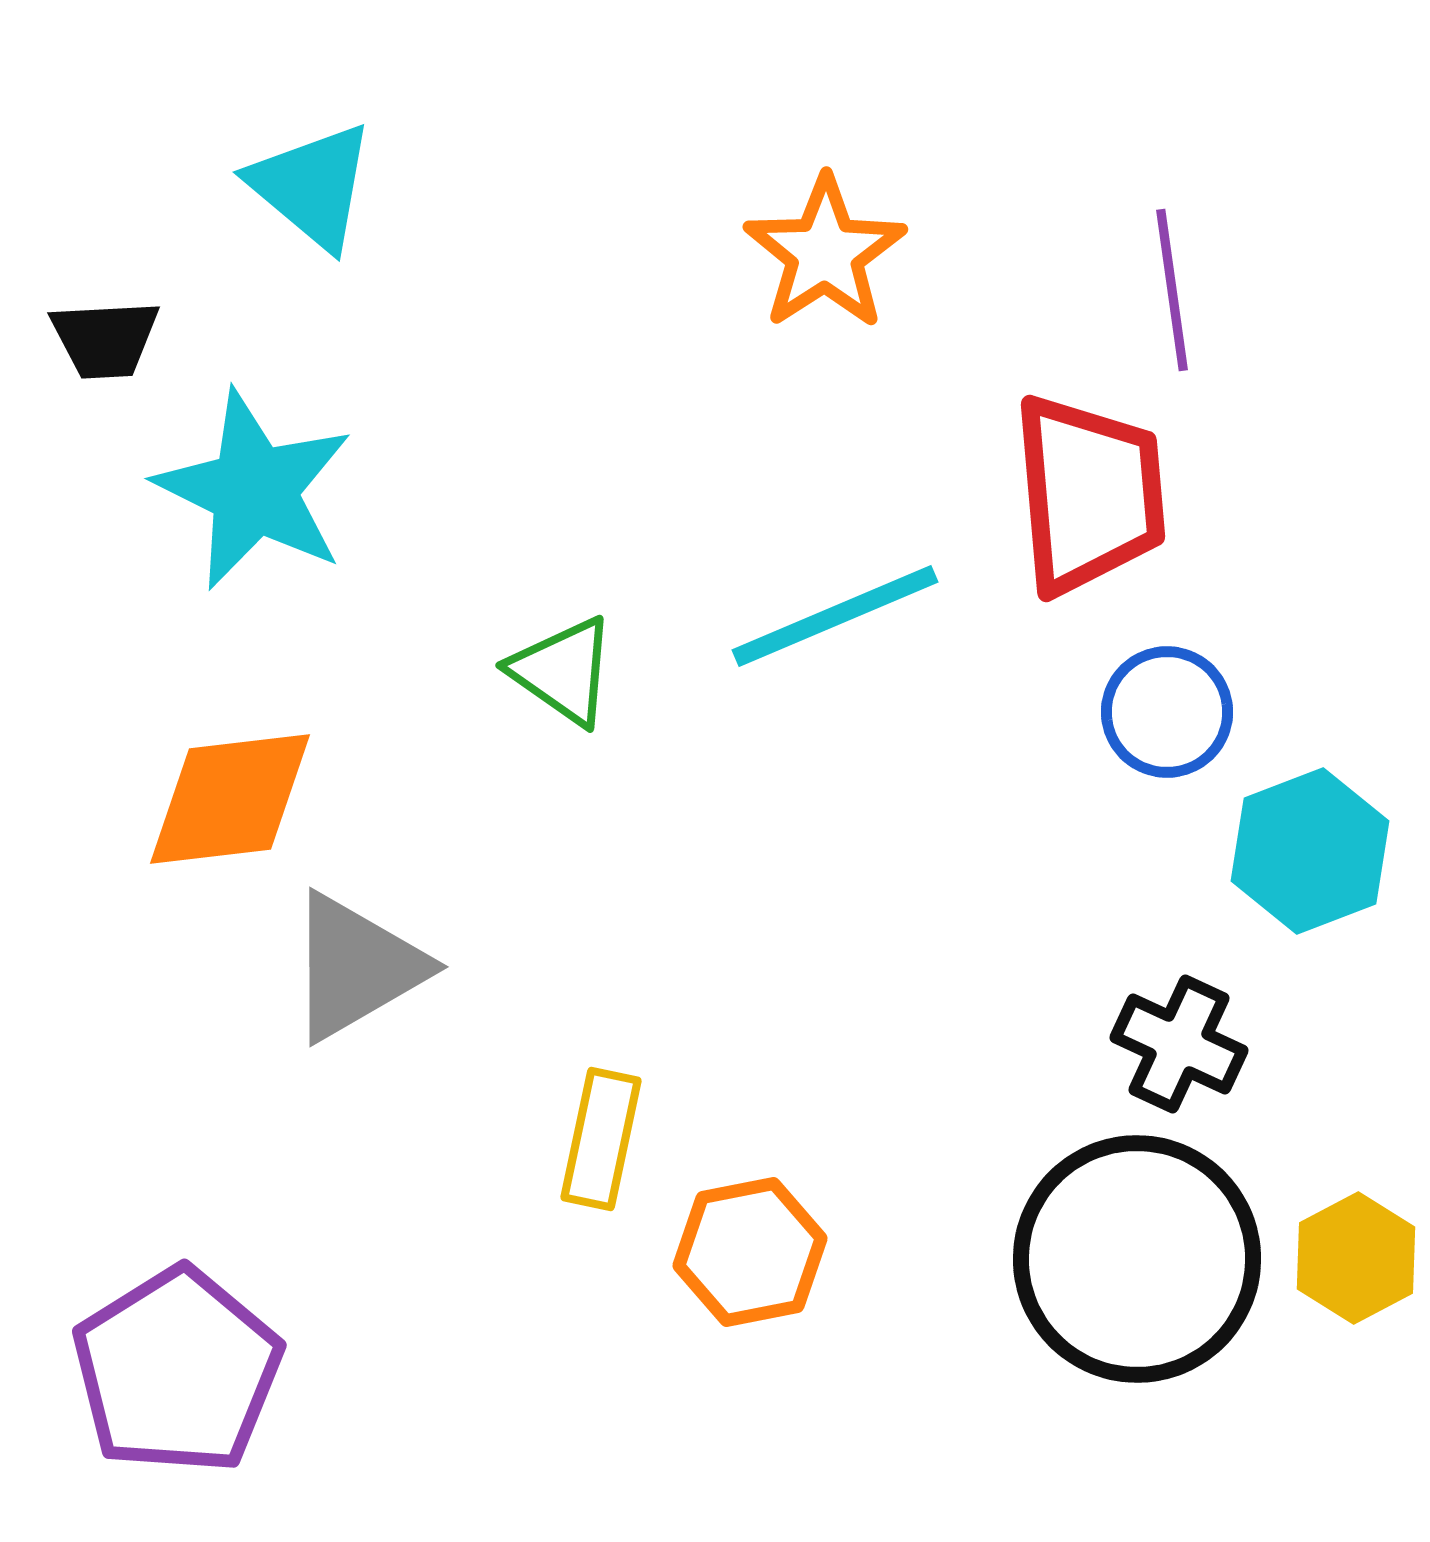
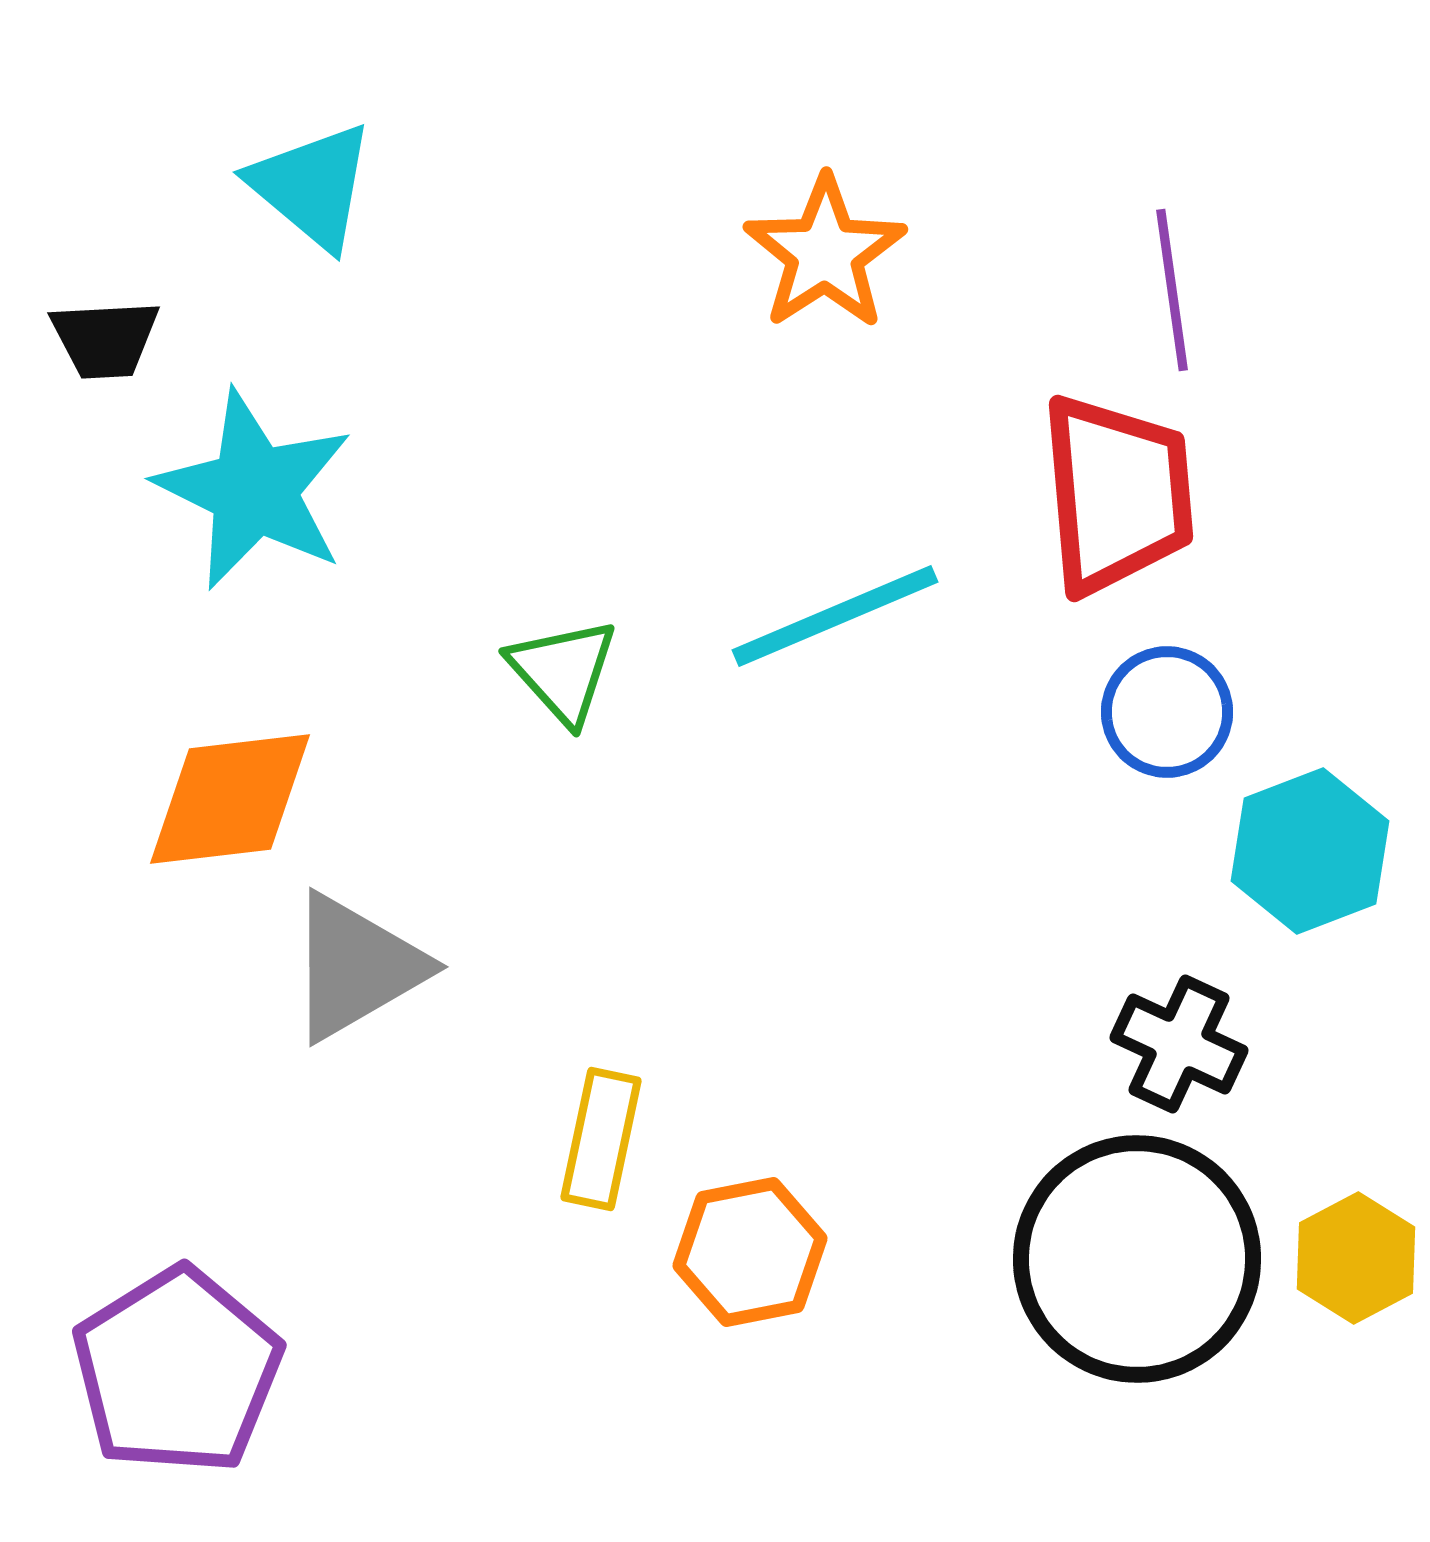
red trapezoid: moved 28 px right
green triangle: rotated 13 degrees clockwise
